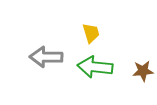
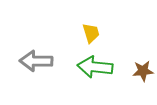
gray arrow: moved 10 px left, 4 px down
